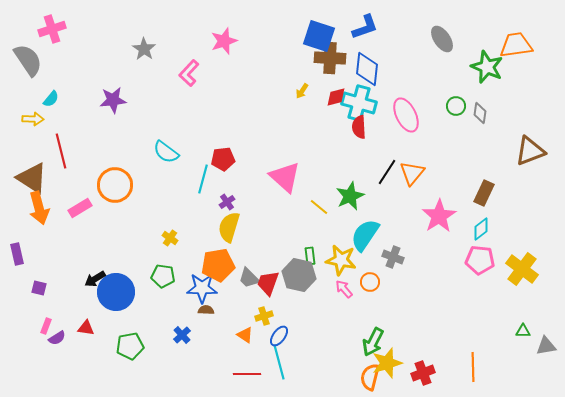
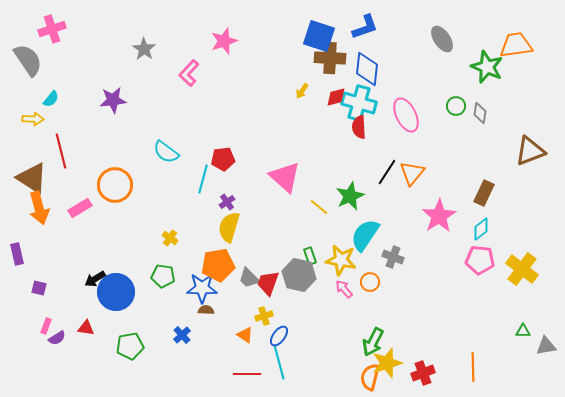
green rectangle at (310, 256): rotated 12 degrees counterclockwise
